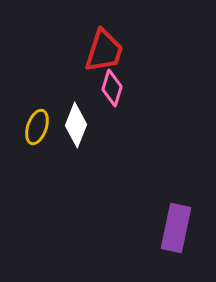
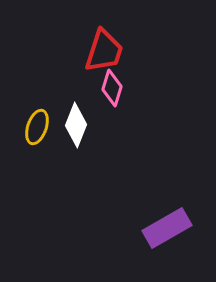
purple rectangle: moved 9 px left; rotated 48 degrees clockwise
